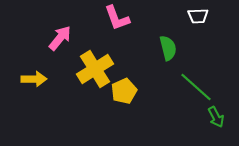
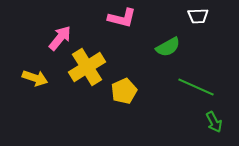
pink L-shape: moved 5 px right; rotated 56 degrees counterclockwise
green semicircle: moved 1 px up; rotated 75 degrees clockwise
yellow cross: moved 8 px left, 2 px up
yellow arrow: moved 1 px right, 1 px up; rotated 20 degrees clockwise
green line: rotated 18 degrees counterclockwise
green arrow: moved 2 px left, 5 px down
